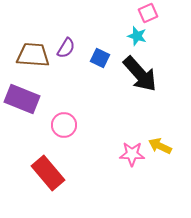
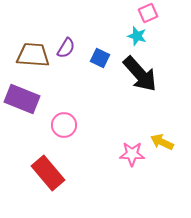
yellow arrow: moved 2 px right, 4 px up
